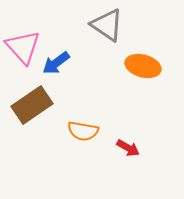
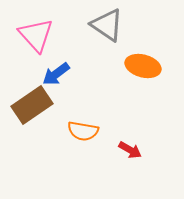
pink triangle: moved 13 px right, 12 px up
blue arrow: moved 11 px down
red arrow: moved 2 px right, 2 px down
